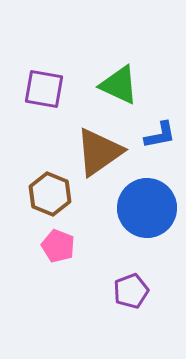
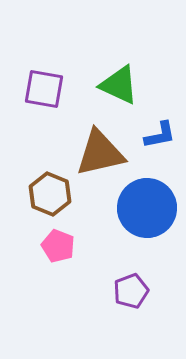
brown triangle: moved 1 px right, 1 px down; rotated 22 degrees clockwise
